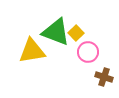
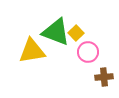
brown cross: rotated 24 degrees counterclockwise
